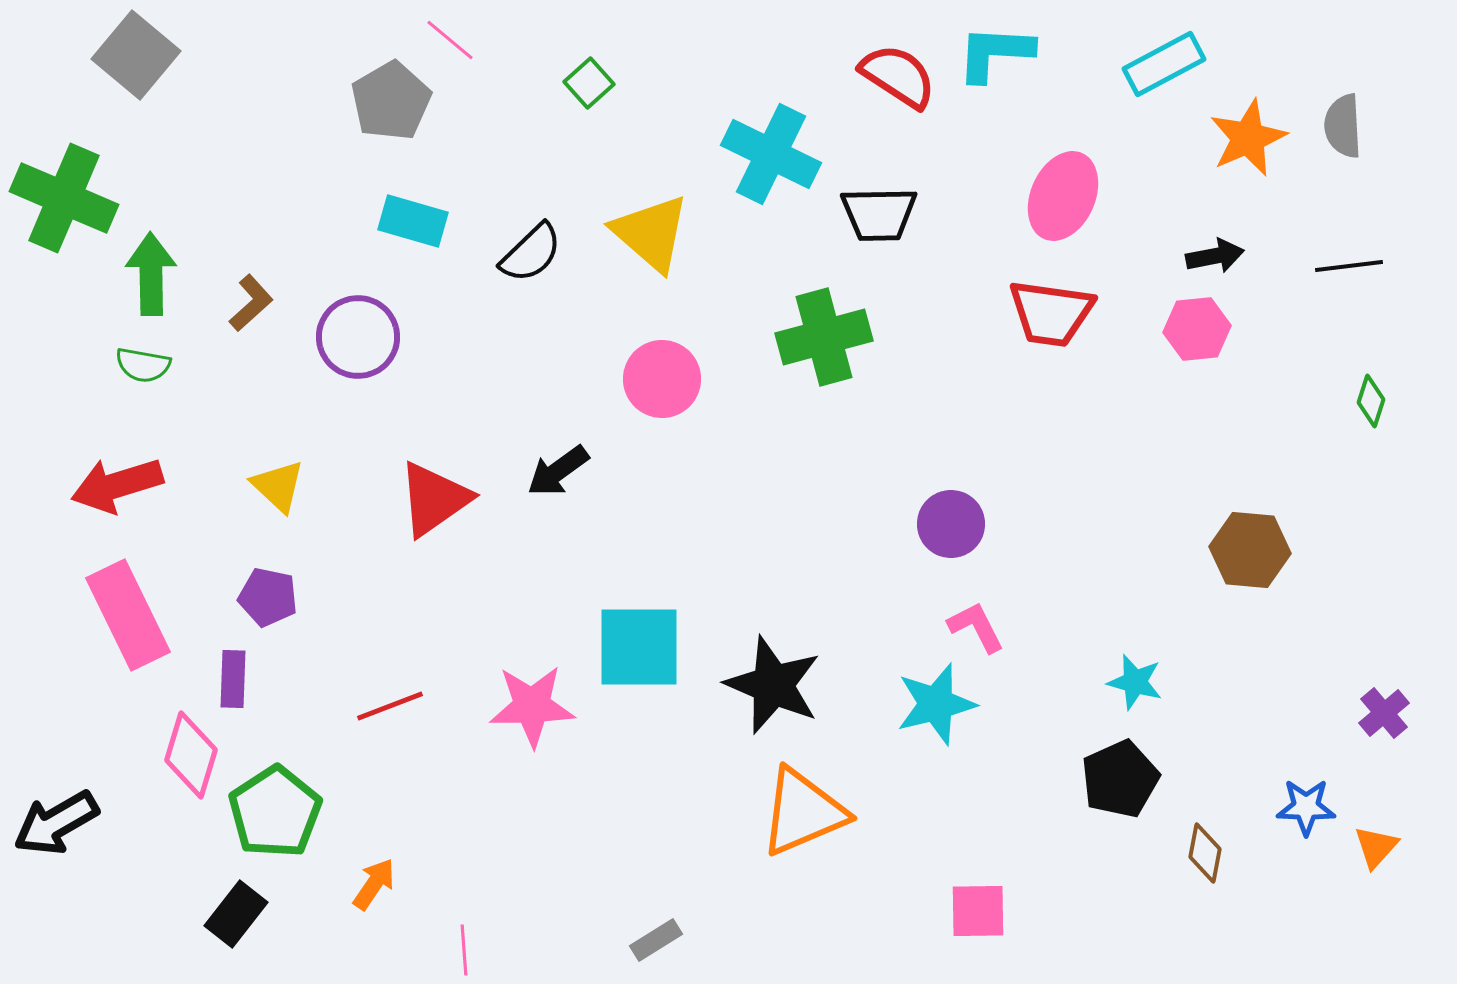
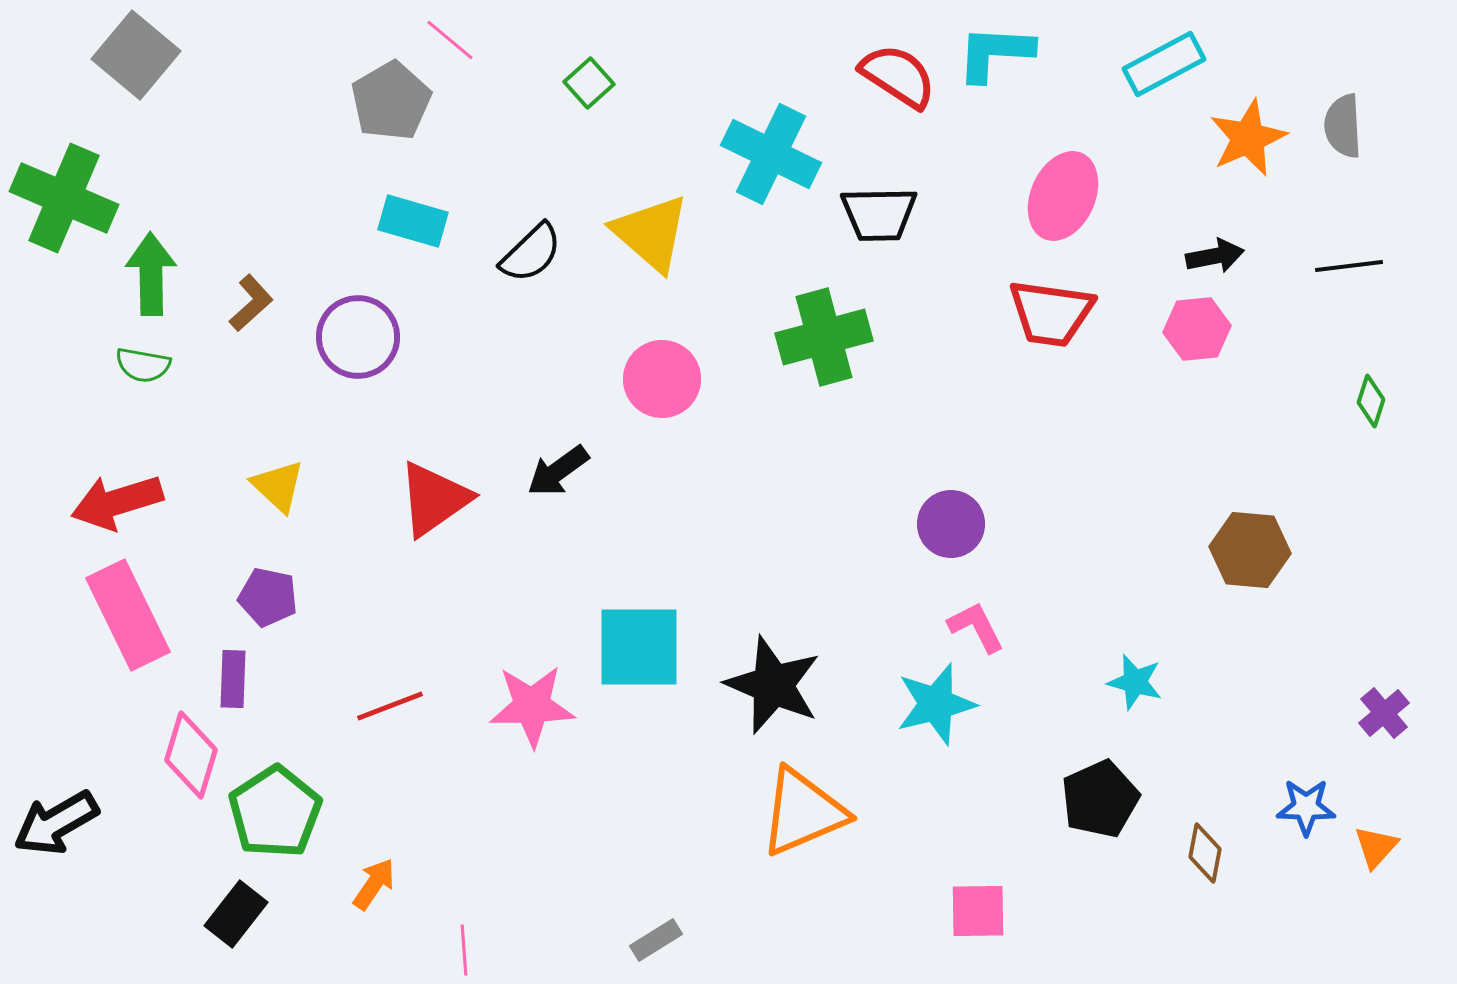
red arrow at (117, 485): moved 17 px down
black pentagon at (1120, 779): moved 20 px left, 20 px down
